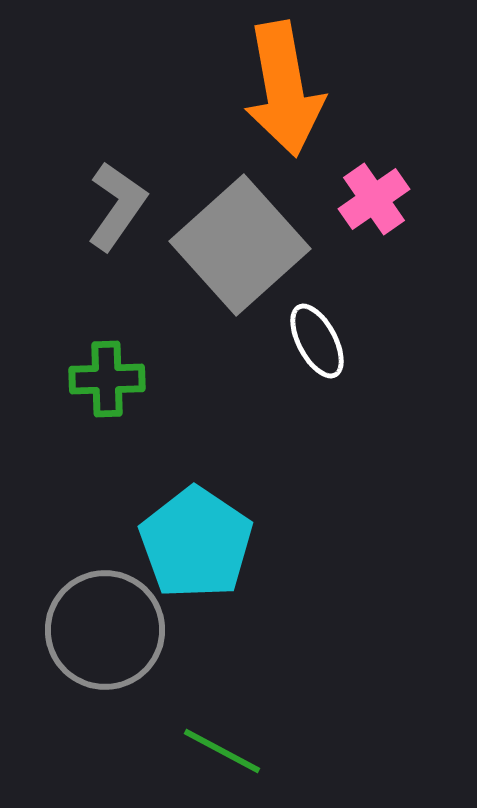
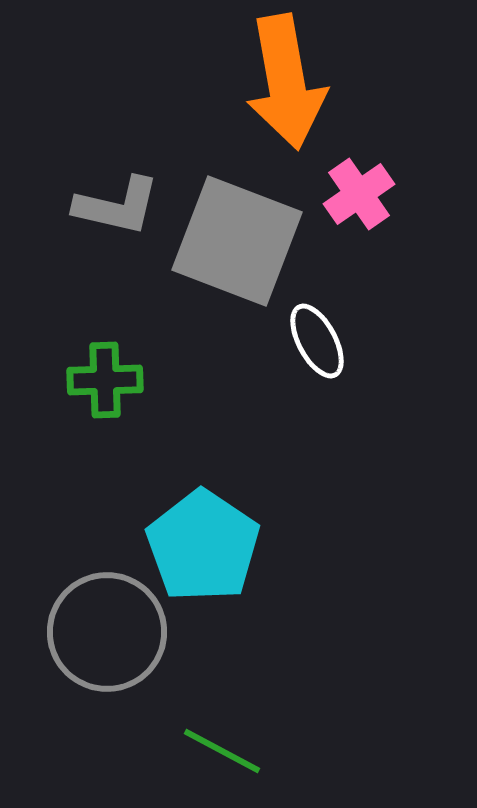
orange arrow: moved 2 px right, 7 px up
pink cross: moved 15 px left, 5 px up
gray L-shape: rotated 68 degrees clockwise
gray square: moved 3 px left, 4 px up; rotated 27 degrees counterclockwise
green cross: moved 2 px left, 1 px down
cyan pentagon: moved 7 px right, 3 px down
gray circle: moved 2 px right, 2 px down
